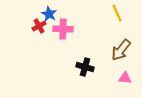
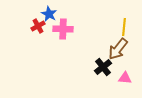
yellow line: moved 7 px right, 14 px down; rotated 30 degrees clockwise
red cross: moved 1 px left
brown arrow: moved 3 px left, 1 px up
black cross: moved 18 px right; rotated 36 degrees clockwise
